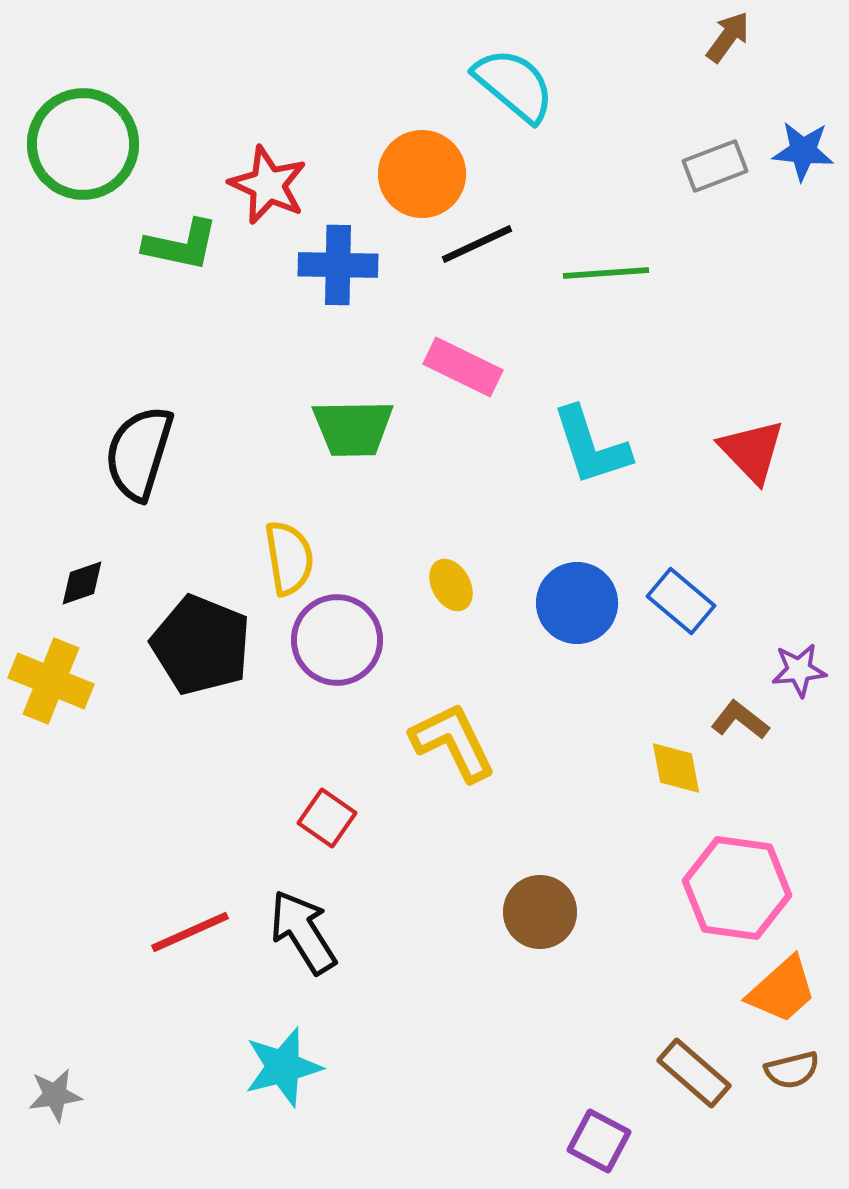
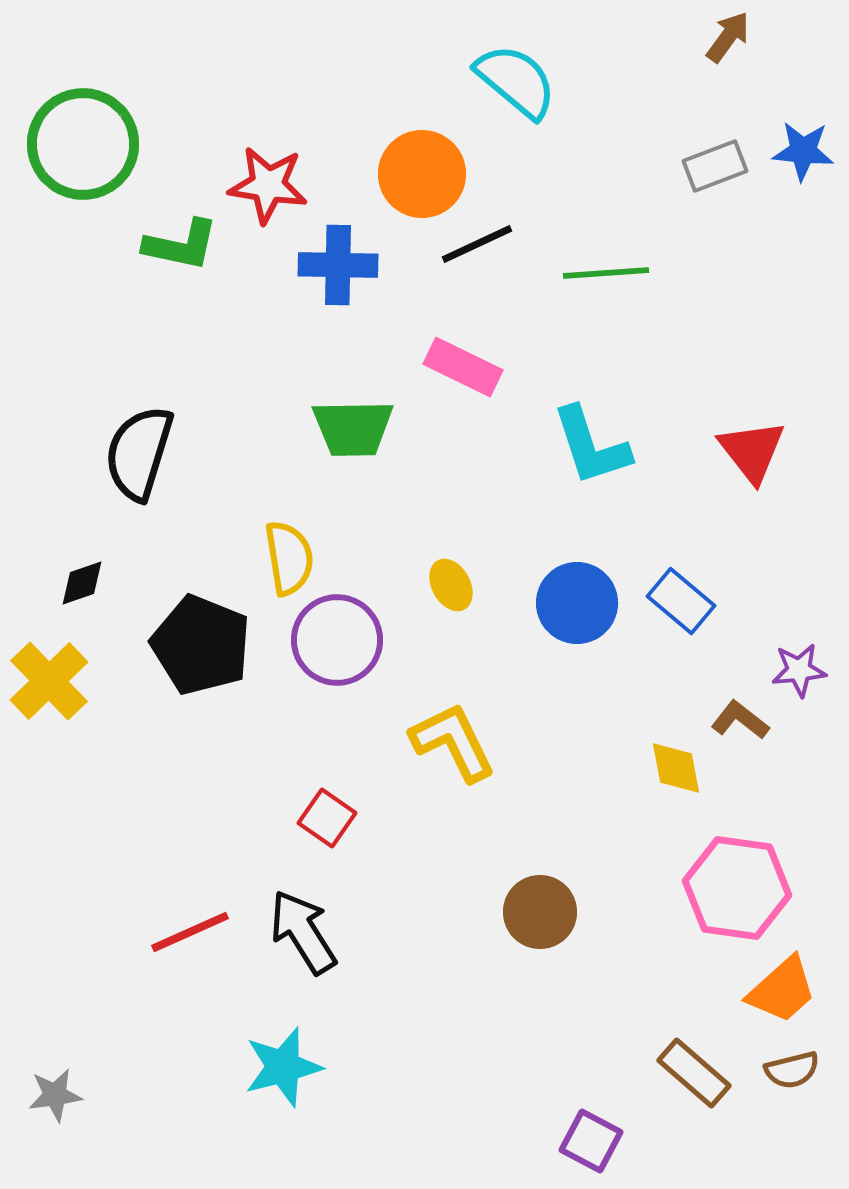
cyan semicircle: moved 2 px right, 4 px up
red star: rotated 16 degrees counterclockwise
red triangle: rotated 6 degrees clockwise
yellow cross: moved 2 px left; rotated 24 degrees clockwise
purple square: moved 8 px left
